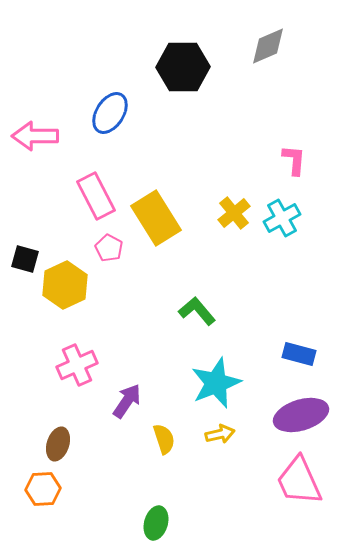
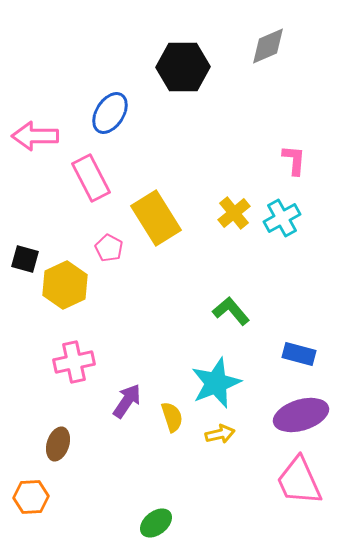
pink rectangle: moved 5 px left, 18 px up
green L-shape: moved 34 px right
pink cross: moved 3 px left, 3 px up; rotated 12 degrees clockwise
yellow semicircle: moved 8 px right, 22 px up
orange hexagon: moved 12 px left, 8 px down
green ellipse: rotated 36 degrees clockwise
